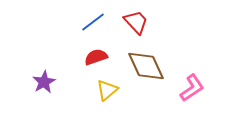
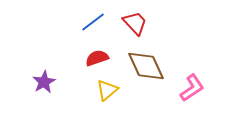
red trapezoid: moved 1 px left, 1 px down
red semicircle: moved 1 px right, 1 px down
